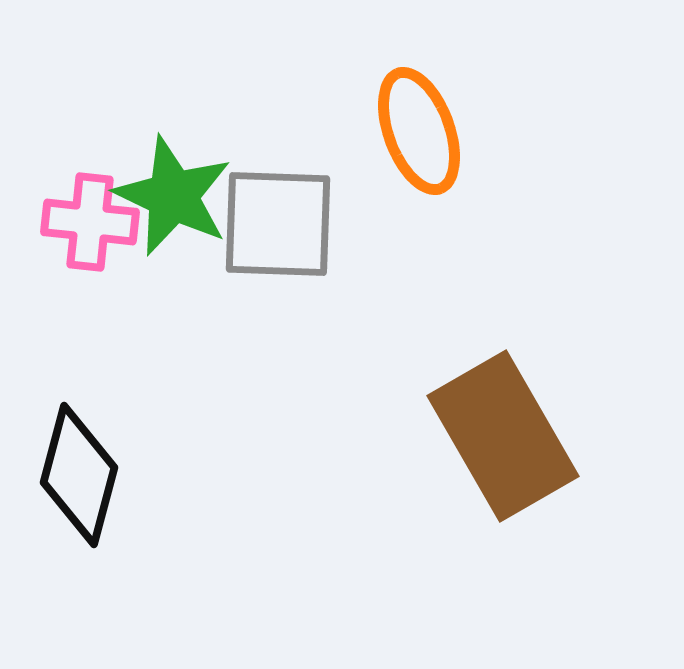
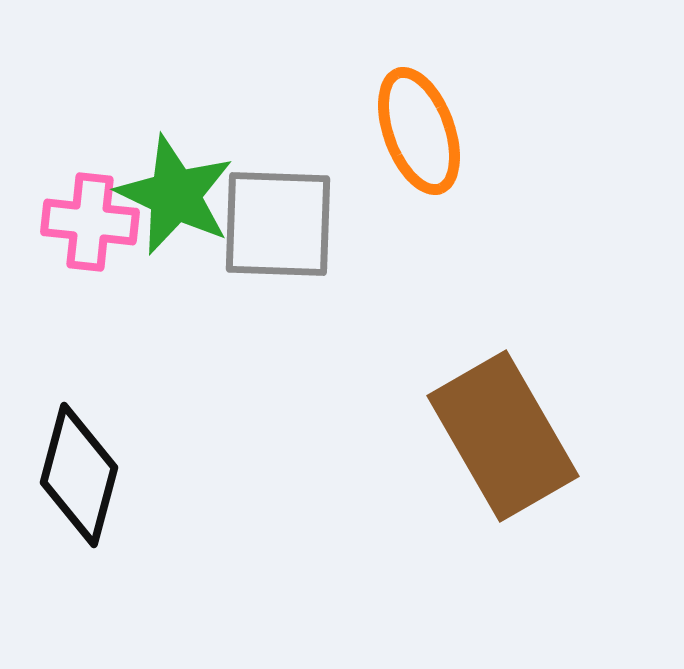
green star: moved 2 px right, 1 px up
